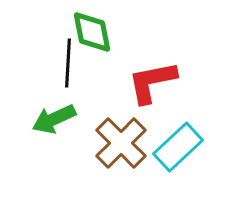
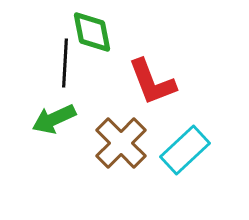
black line: moved 3 px left
red L-shape: rotated 100 degrees counterclockwise
cyan rectangle: moved 7 px right, 3 px down
